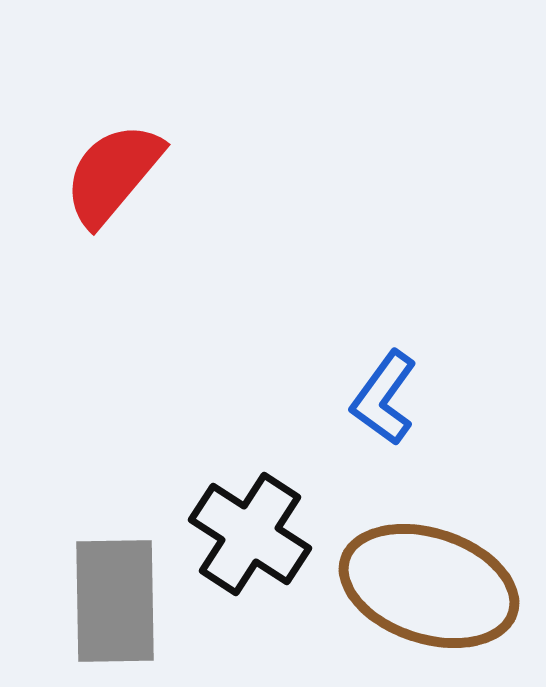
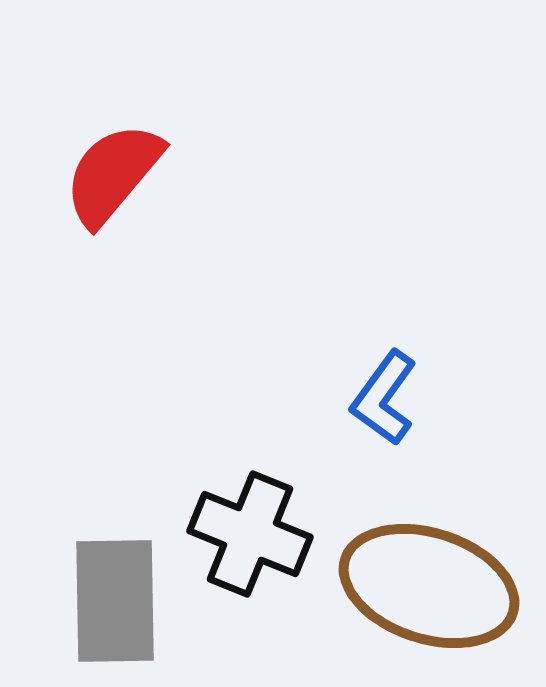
black cross: rotated 11 degrees counterclockwise
